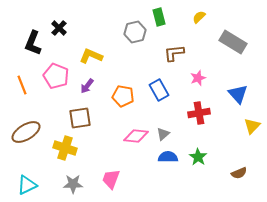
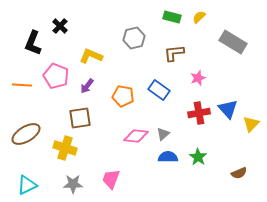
green rectangle: moved 13 px right; rotated 60 degrees counterclockwise
black cross: moved 1 px right, 2 px up
gray hexagon: moved 1 px left, 6 px down
orange line: rotated 66 degrees counterclockwise
blue rectangle: rotated 25 degrees counterclockwise
blue triangle: moved 10 px left, 15 px down
yellow triangle: moved 1 px left, 2 px up
brown ellipse: moved 2 px down
